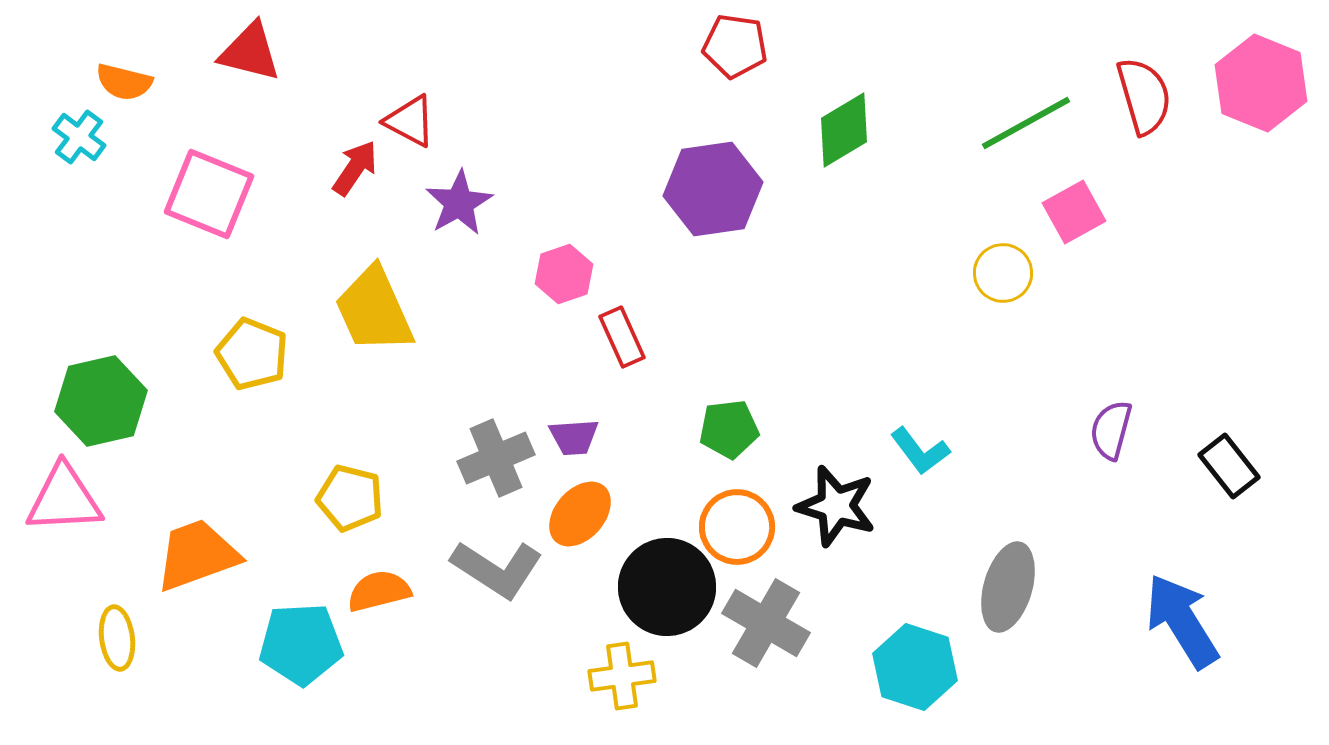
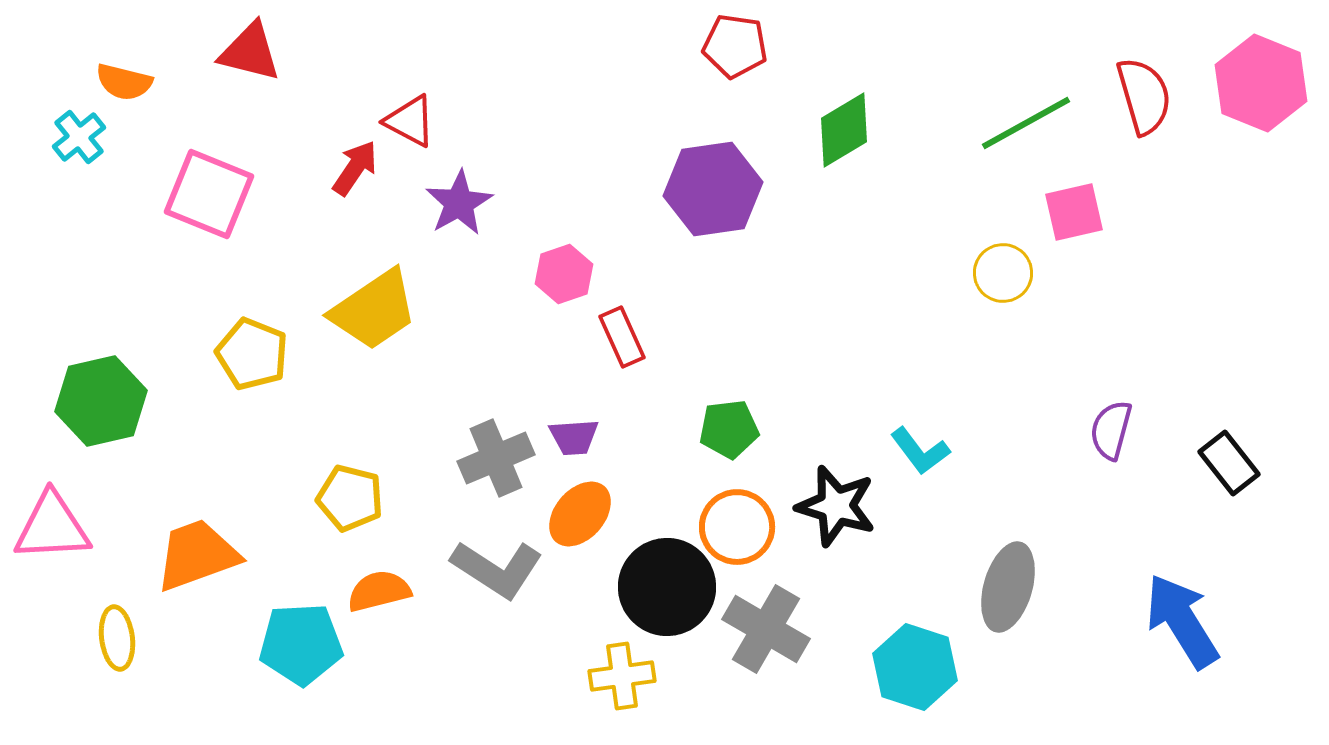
cyan cross at (79, 137): rotated 14 degrees clockwise
pink square at (1074, 212): rotated 16 degrees clockwise
yellow trapezoid at (374, 310): rotated 100 degrees counterclockwise
black rectangle at (1229, 466): moved 3 px up
pink triangle at (64, 499): moved 12 px left, 28 px down
gray cross at (766, 623): moved 6 px down
